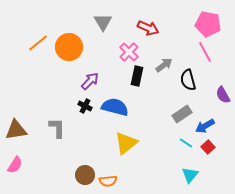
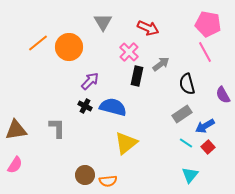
gray arrow: moved 3 px left, 1 px up
black semicircle: moved 1 px left, 4 px down
blue semicircle: moved 2 px left
